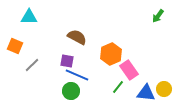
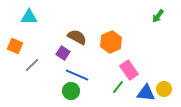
orange hexagon: moved 12 px up
purple square: moved 4 px left, 8 px up; rotated 24 degrees clockwise
